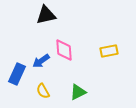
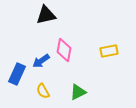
pink diamond: rotated 15 degrees clockwise
